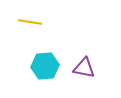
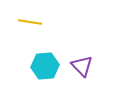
purple triangle: moved 2 px left, 2 px up; rotated 35 degrees clockwise
